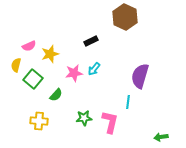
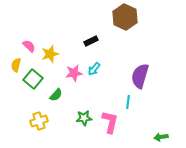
pink semicircle: rotated 112 degrees counterclockwise
yellow cross: rotated 24 degrees counterclockwise
